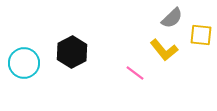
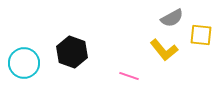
gray semicircle: rotated 15 degrees clockwise
black hexagon: rotated 12 degrees counterclockwise
pink line: moved 6 px left, 3 px down; rotated 18 degrees counterclockwise
